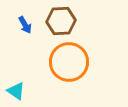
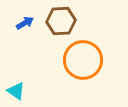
blue arrow: moved 2 px up; rotated 90 degrees counterclockwise
orange circle: moved 14 px right, 2 px up
